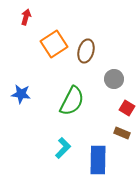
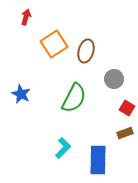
blue star: rotated 18 degrees clockwise
green semicircle: moved 2 px right, 3 px up
brown rectangle: moved 3 px right; rotated 42 degrees counterclockwise
